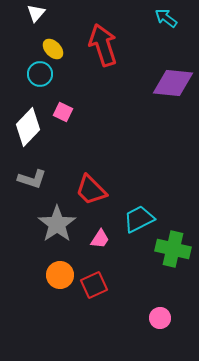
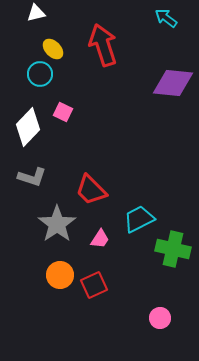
white triangle: rotated 36 degrees clockwise
gray L-shape: moved 2 px up
